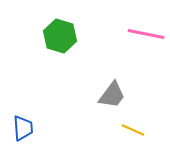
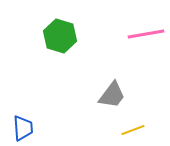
pink line: rotated 21 degrees counterclockwise
yellow line: rotated 45 degrees counterclockwise
